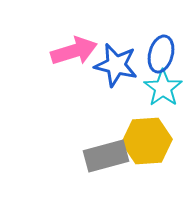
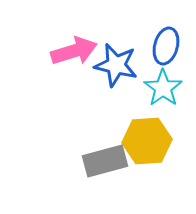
blue ellipse: moved 5 px right, 8 px up
gray rectangle: moved 1 px left, 5 px down
